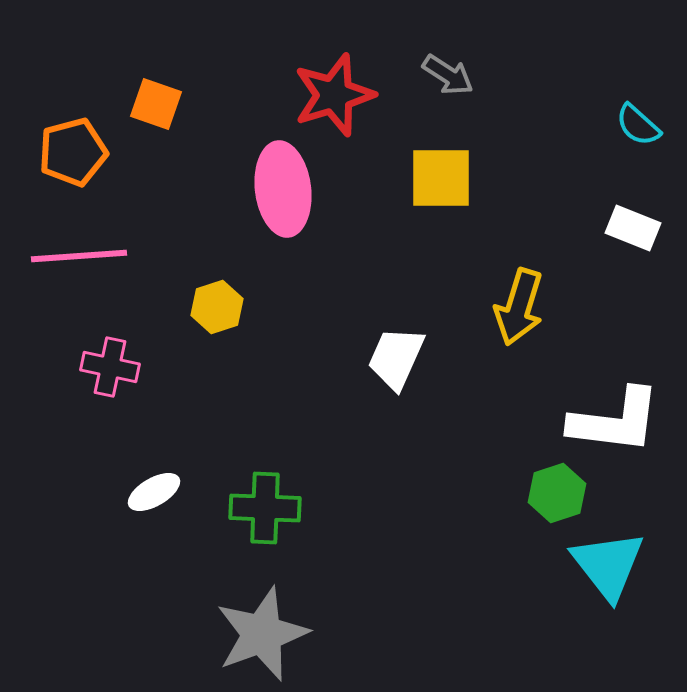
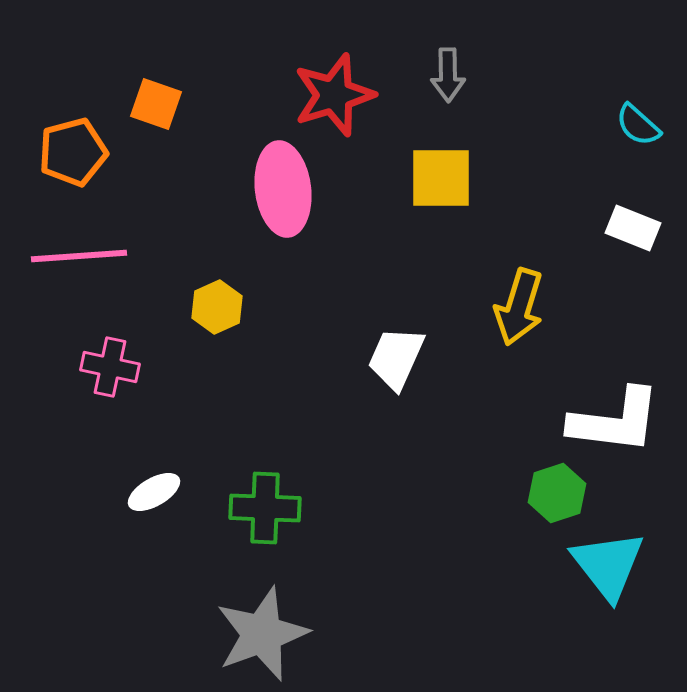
gray arrow: rotated 56 degrees clockwise
yellow hexagon: rotated 6 degrees counterclockwise
